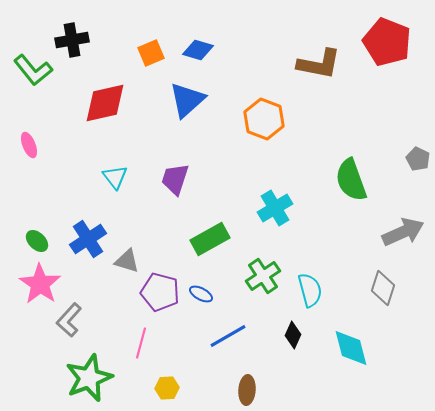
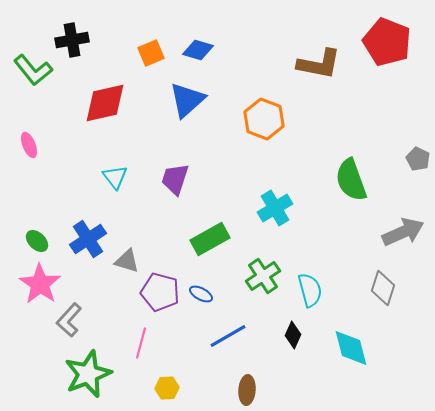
green star: moved 1 px left, 4 px up
